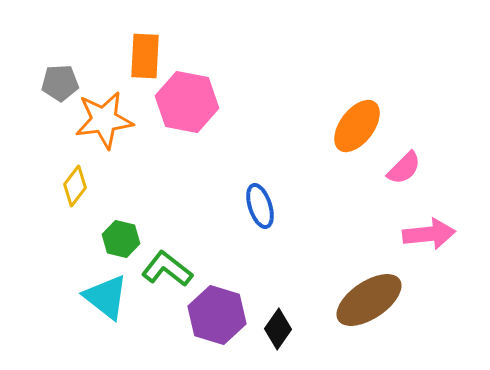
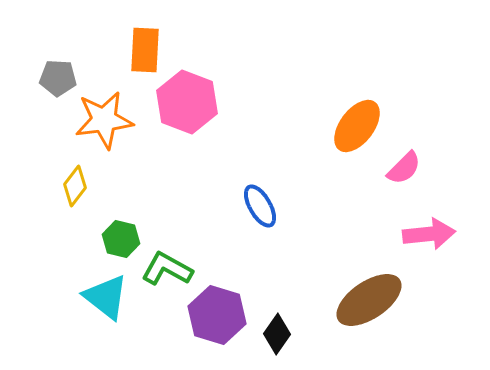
orange rectangle: moved 6 px up
gray pentagon: moved 2 px left, 5 px up; rotated 6 degrees clockwise
pink hexagon: rotated 10 degrees clockwise
blue ellipse: rotated 12 degrees counterclockwise
green L-shape: rotated 9 degrees counterclockwise
black diamond: moved 1 px left, 5 px down
